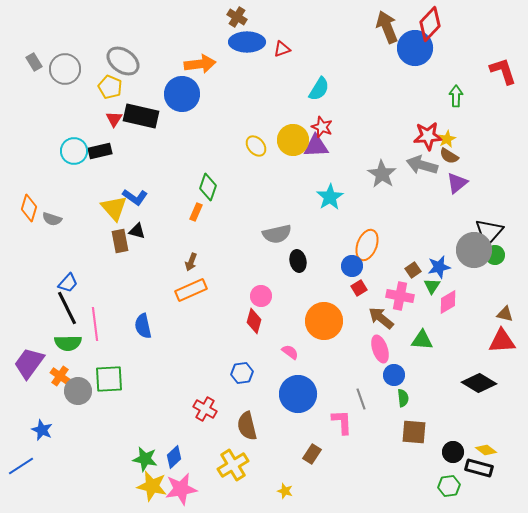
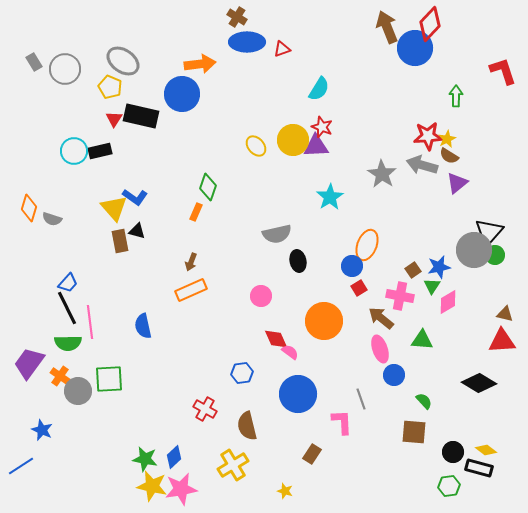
red diamond at (254, 321): moved 22 px right, 18 px down; rotated 40 degrees counterclockwise
pink line at (95, 324): moved 5 px left, 2 px up
green semicircle at (403, 398): moved 21 px right, 3 px down; rotated 36 degrees counterclockwise
